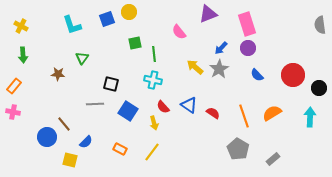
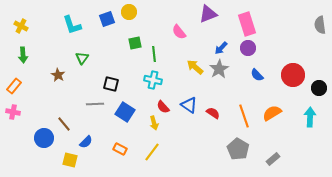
brown star at (58, 74): moved 1 px down; rotated 24 degrees clockwise
blue square at (128, 111): moved 3 px left, 1 px down
blue circle at (47, 137): moved 3 px left, 1 px down
